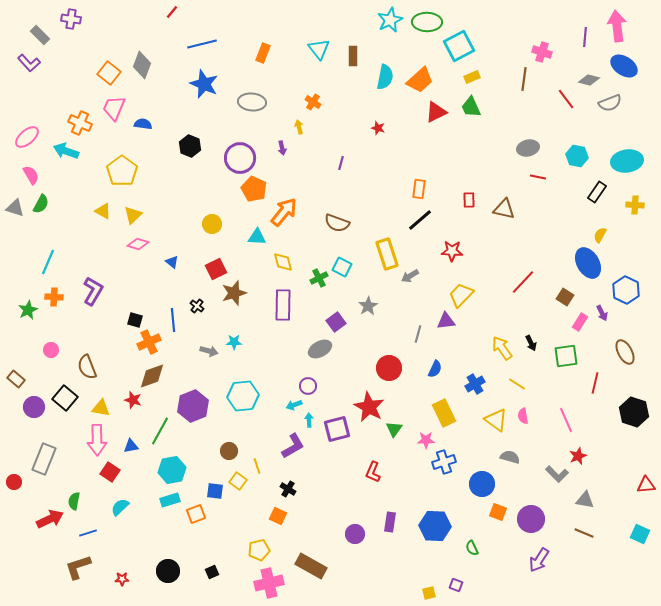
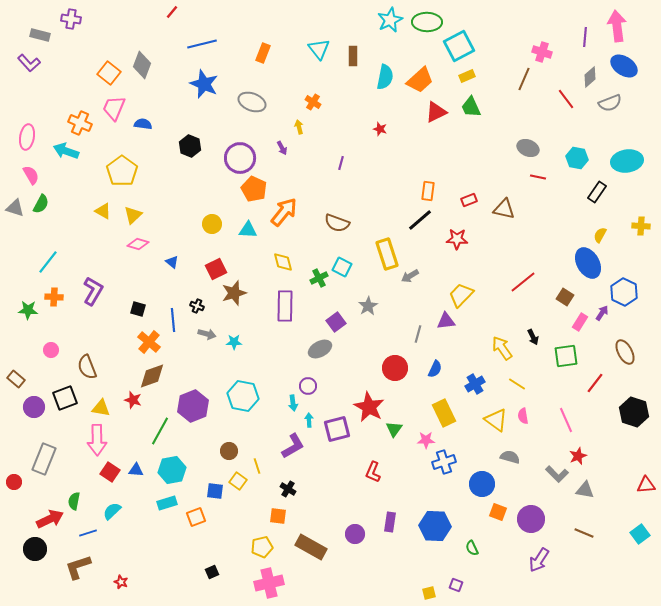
gray rectangle at (40, 35): rotated 30 degrees counterclockwise
yellow rectangle at (472, 77): moved 5 px left, 1 px up
brown line at (524, 79): rotated 15 degrees clockwise
gray diamond at (589, 80): moved 1 px right, 3 px up; rotated 55 degrees counterclockwise
gray ellipse at (252, 102): rotated 16 degrees clockwise
red star at (378, 128): moved 2 px right, 1 px down
pink ellipse at (27, 137): rotated 40 degrees counterclockwise
purple arrow at (282, 148): rotated 16 degrees counterclockwise
gray ellipse at (528, 148): rotated 35 degrees clockwise
cyan hexagon at (577, 156): moved 2 px down
orange rectangle at (419, 189): moved 9 px right, 2 px down
red rectangle at (469, 200): rotated 70 degrees clockwise
yellow cross at (635, 205): moved 6 px right, 21 px down
cyan triangle at (257, 237): moved 9 px left, 7 px up
red star at (452, 251): moved 5 px right, 12 px up
cyan line at (48, 262): rotated 15 degrees clockwise
red line at (523, 282): rotated 8 degrees clockwise
blue hexagon at (626, 290): moved 2 px left, 2 px down
purple rectangle at (283, 305): moved 2 px right, 1 px down
black cross at (197, 306): rotated 16 degrees counterclockwise
green star at (28, 310): rotated 30 degrees clockwise
purple arrow at (602, 313): rotated 119 degrees counterclockwise
black square at (135, 320): moved 3 px right, 11 px up
orange cross at (149, 342): rotated 25 degrees counterclockwise
black arrow at (531, 343): moved 2 px right, 6 px up
gray arrow at (209, 351): moved 2 px left, 17 px up
red circle at (389, 368): moved 6 px right
red line at (595, 383): rotated 25 degrees clockwise
cyan hexagon at (243, 396): rotated 16 degrees clockwise
black square at (65, 398): rotated 30 degrees clockwise
cyan arrow at (294, 405): moved 1 px left, 2 px up; rotated 77 degrees counterclockwise
blue triangle at (131, 446): moved 5 px right, 24 px down; rotated 14 degrees clockwise
cyan rectangle at (170, 500): moved 3 px left, 3 px down
gray triangle at (585, 500): moved 10 px up
cyan semicircle at (120, 507): moved 8 px left, 4 px down
orange square at (196, 514): moved 3 px down
orange square at (278, 516): rotated 18 degrees counterclockwise
cyan square at (640, 534): rotated 30 degrees clockwise
yellow pentagon at (259, 550): moved 3 px right, 3 px up
brown rectangle at (311, 566): moved 19 px up
black circle at (168, 571): moved 133 px left, 22 px up
red star at (122, 579): moved 1 px left, 3 px down; rotated 24 degrees clockwise
